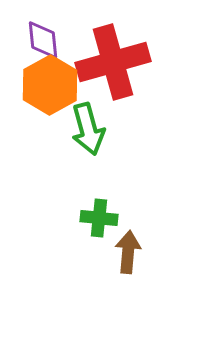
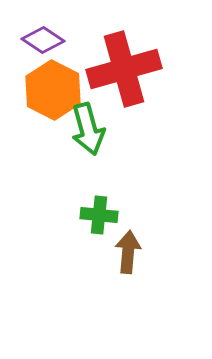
purple diamond: rotated 51 degrees counterclockwise
red cross: moved 11 px right, 7 px down
orange hexagon: moved 3 px right, 5 px down; rotated 4 degrees counterclockwise
green cross: moved 3 px up
